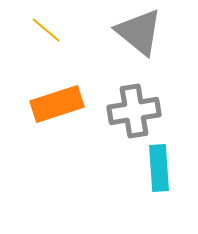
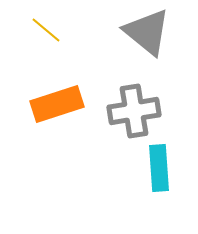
gray triangle: moved 8 px right
